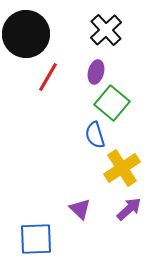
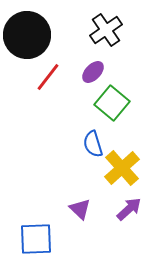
black cross: rotated 8 degrees clockwise
black circle: moved 1 px right, 1 px down
purple ellipse: moved 3 px left; rotated 30 degrees clockwise
red line: rotated 8 degrees clockwise
blue semicircle: moved 2 px left, 9 px down
yellow cross: rotated 9 degrees counterclockwise
